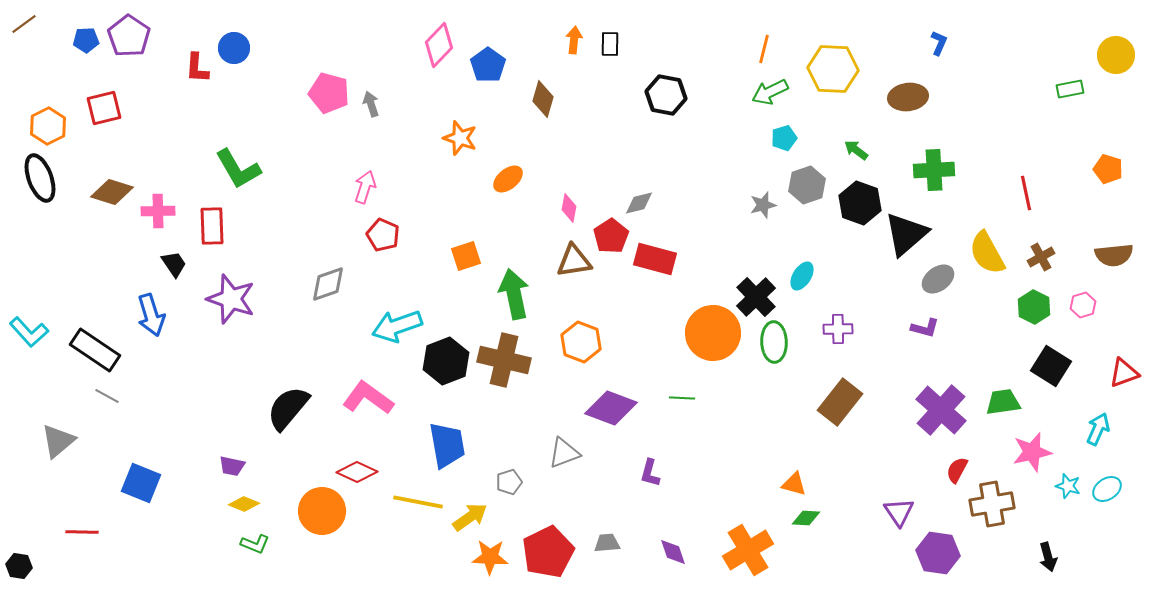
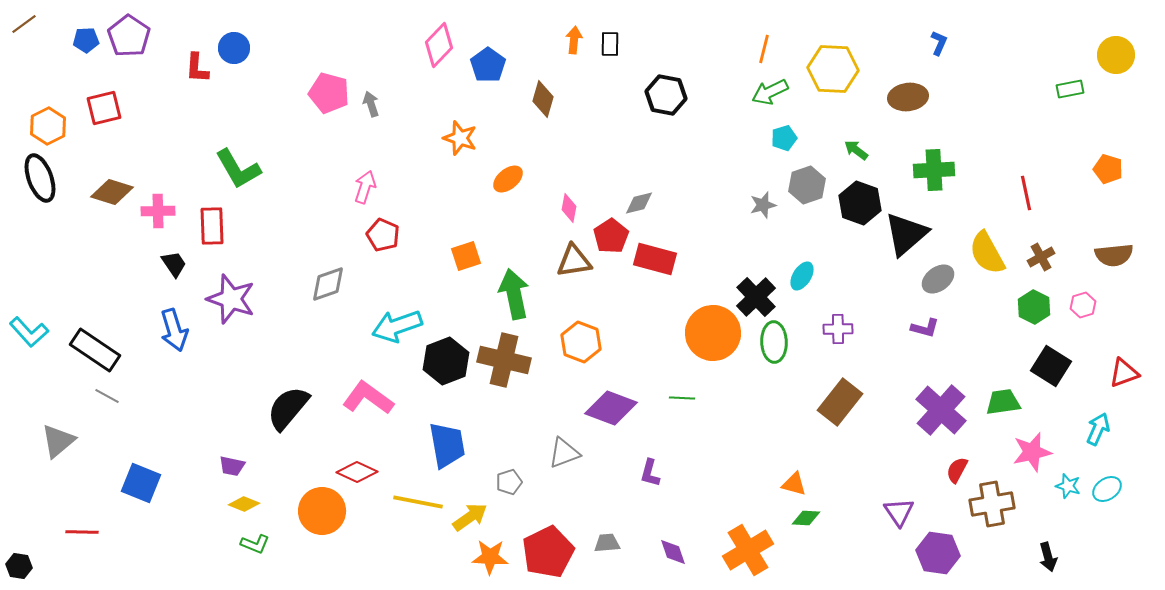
blue arrow at (151, 315): moved 23 px right, 15 px down
